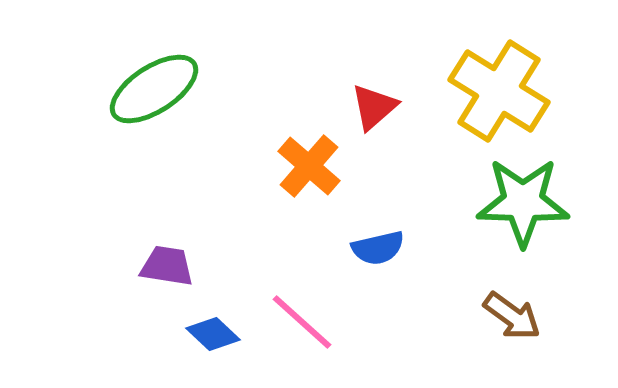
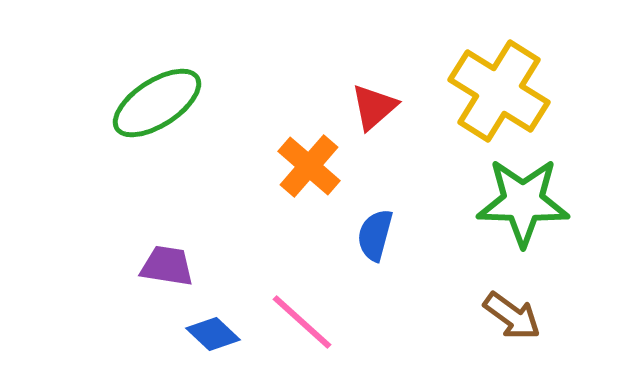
green ellipse: moved 3 px right, 14 px down
blue semicircle: moved 3 px left, 13 px up; rotated 118 degrees clockwise
